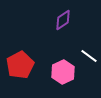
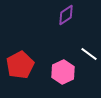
purple diamond: moved 3 px right, 5 px up
white line: moved 2 px up
